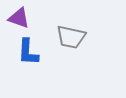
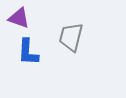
gray trapezoid: rotated 92 degrees clockwise
